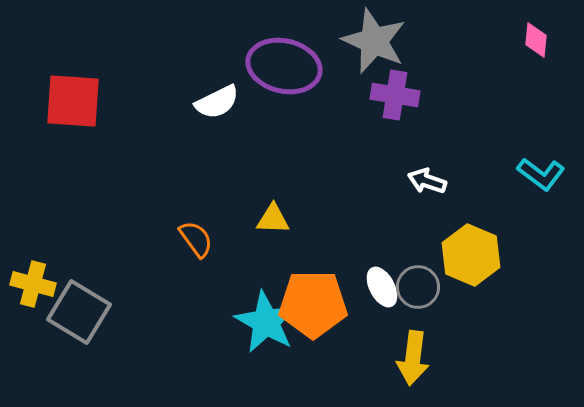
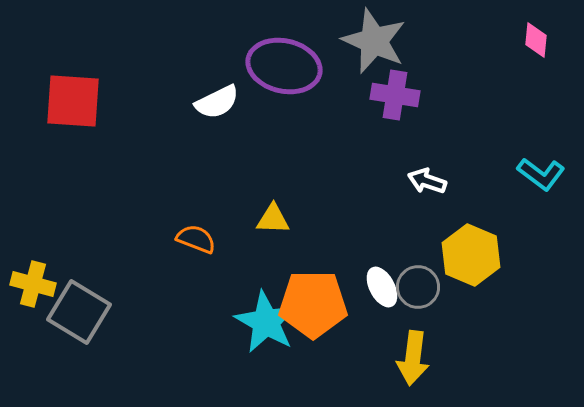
orange semicircle: rotated 33 degrees counterclockwise
